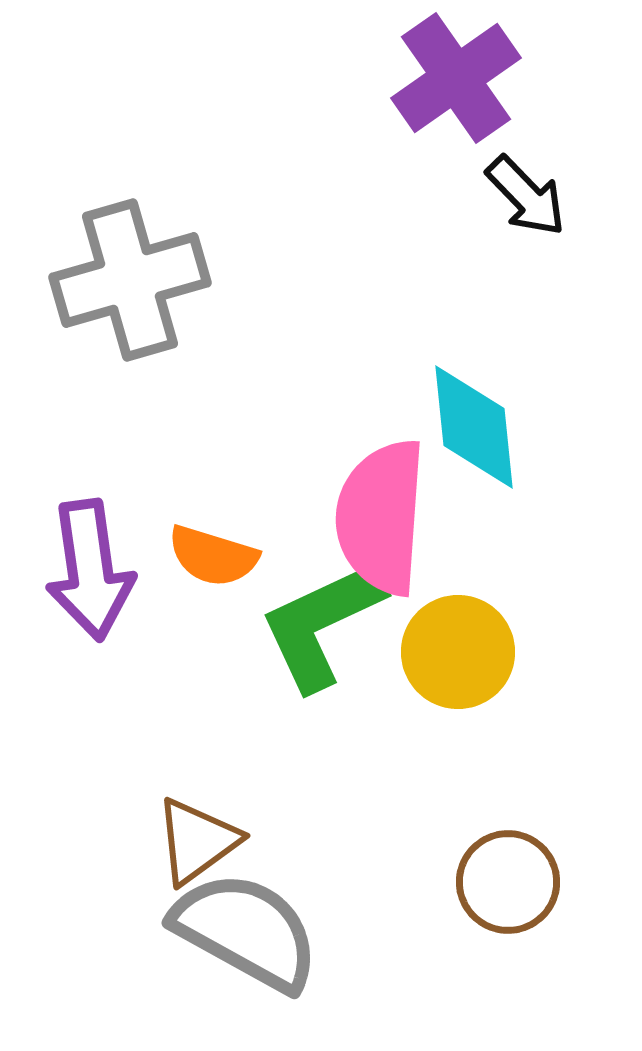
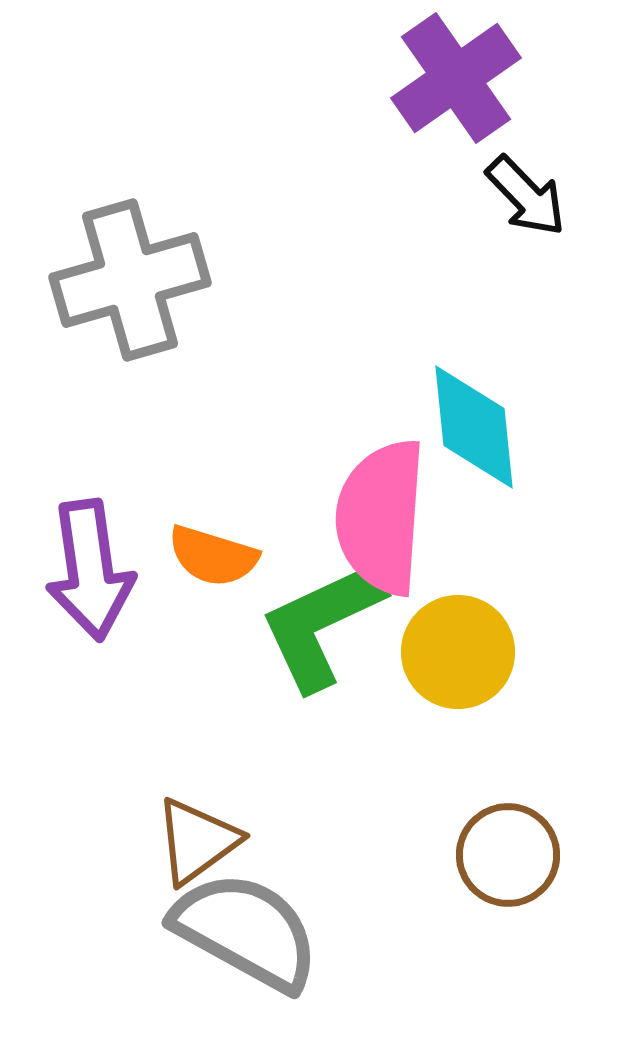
brown circle: moved 27 px up
